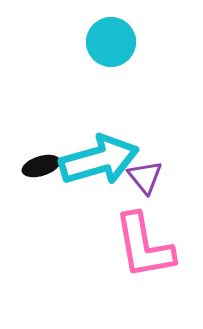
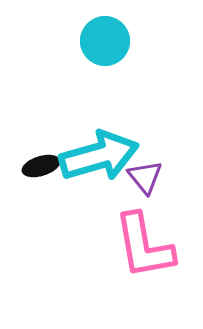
cyan circle: moved 6 px left, 1 px up
cyan arrow: moved 4 px up
